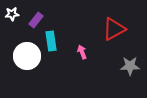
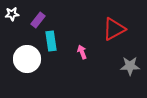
purple rectangle: moved 2 px right
white circle: moved 3 px down
